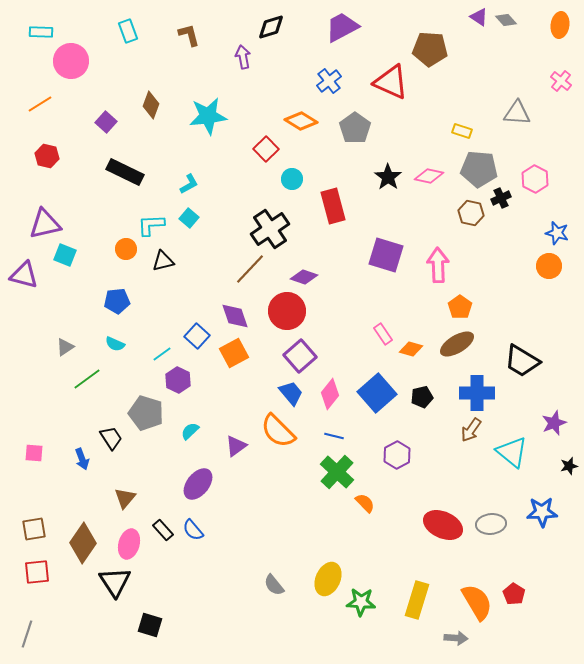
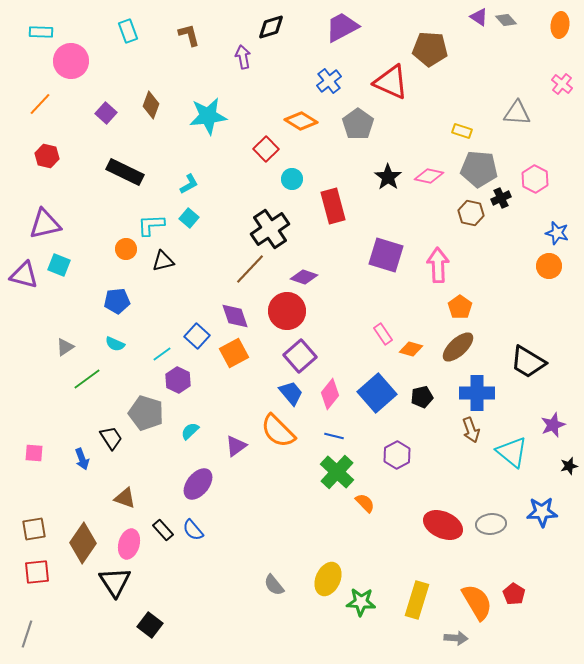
pink cross at (561, 81): moved 1 px right, 3 px down
orange line at (40, 104): rotated 15 degrees counterclockwise
purple square at (106, 122): moved 9 px up
gray pentagon at (355, 128): moved 3 px right, 4 px up
cyan square at (65, 255): moved 6 px left, 10 px down
brown ellipse at (457, 344): moved 1 px right, 3 px down; rotated 12 degrees counterclockwise
black trapezoid at (522, 361): moved 6 px right, 1 px down
purple star at (554, 423): moved 1 px left, 2 px down
brown arrow at (471, 430): rotated 55 degrees counterclockwise
brown triangle at (125, 498): rotated 50 degrees counterclockwise
black square at (150, 625): rotated 20 degrees clockwise
